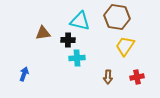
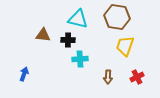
cyan triangle: moved 2 px left, 2 px up
brown triangle: moved 2 px down; rotated 14 degrees clockwise
yellow trapezoid: rotated 15 degrees counterclockwise
cyan cross: moved 3 px right, 1 px down
red cross: rotated 16 degrees counterclockwise
